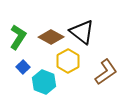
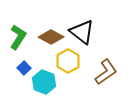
blue square: moved 1 px right, 1 px down
